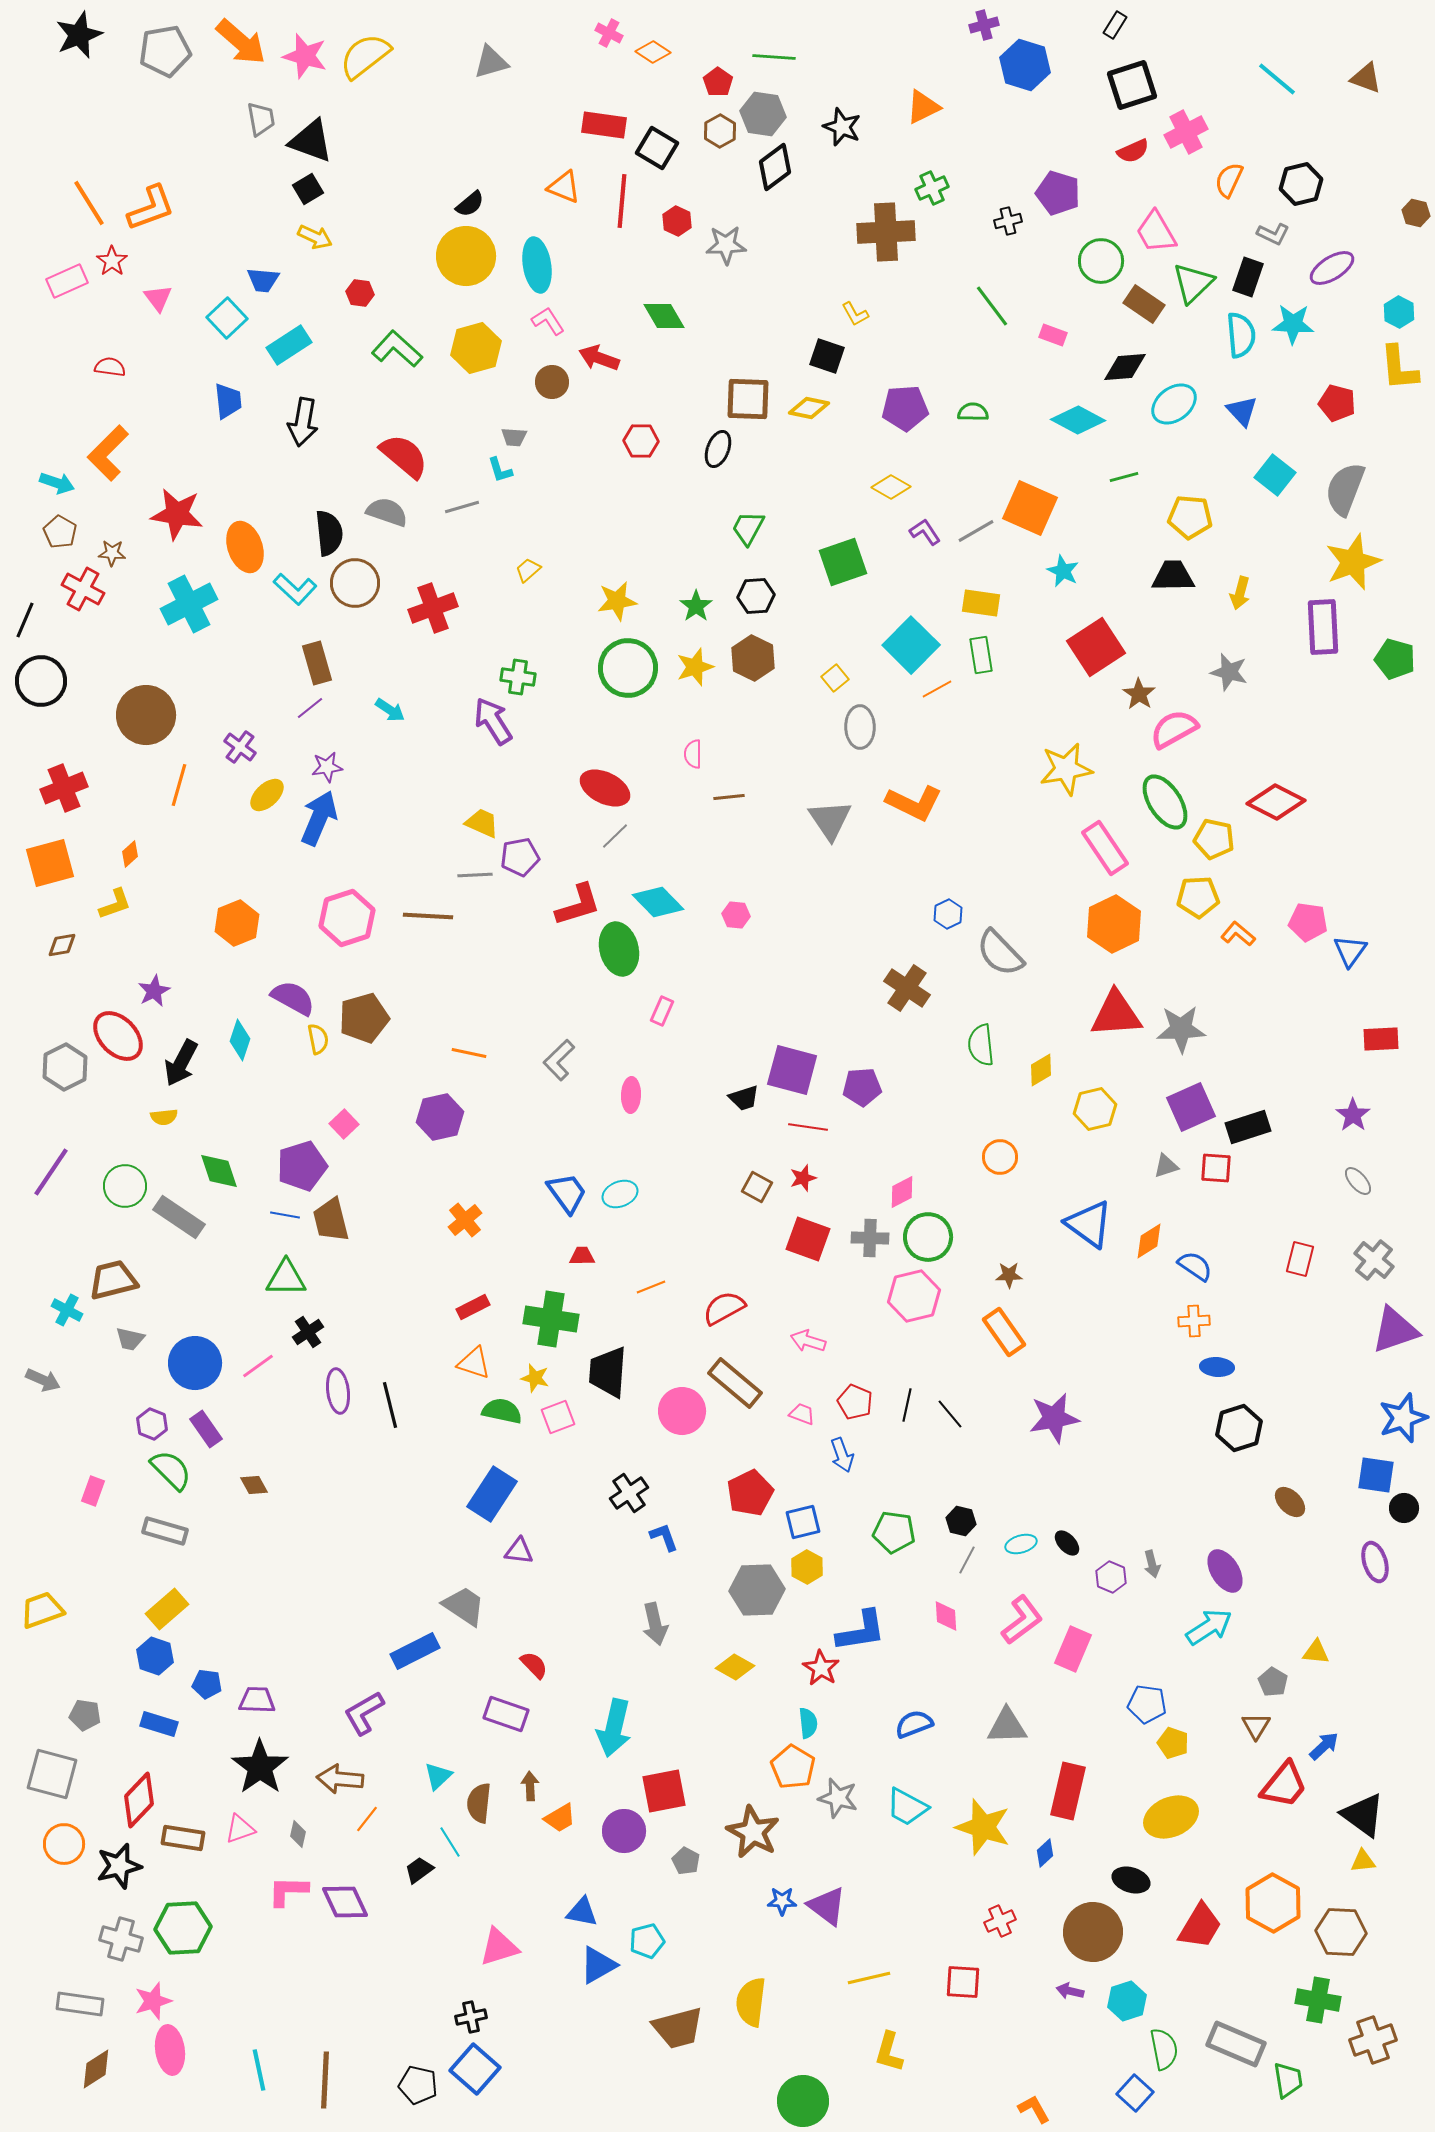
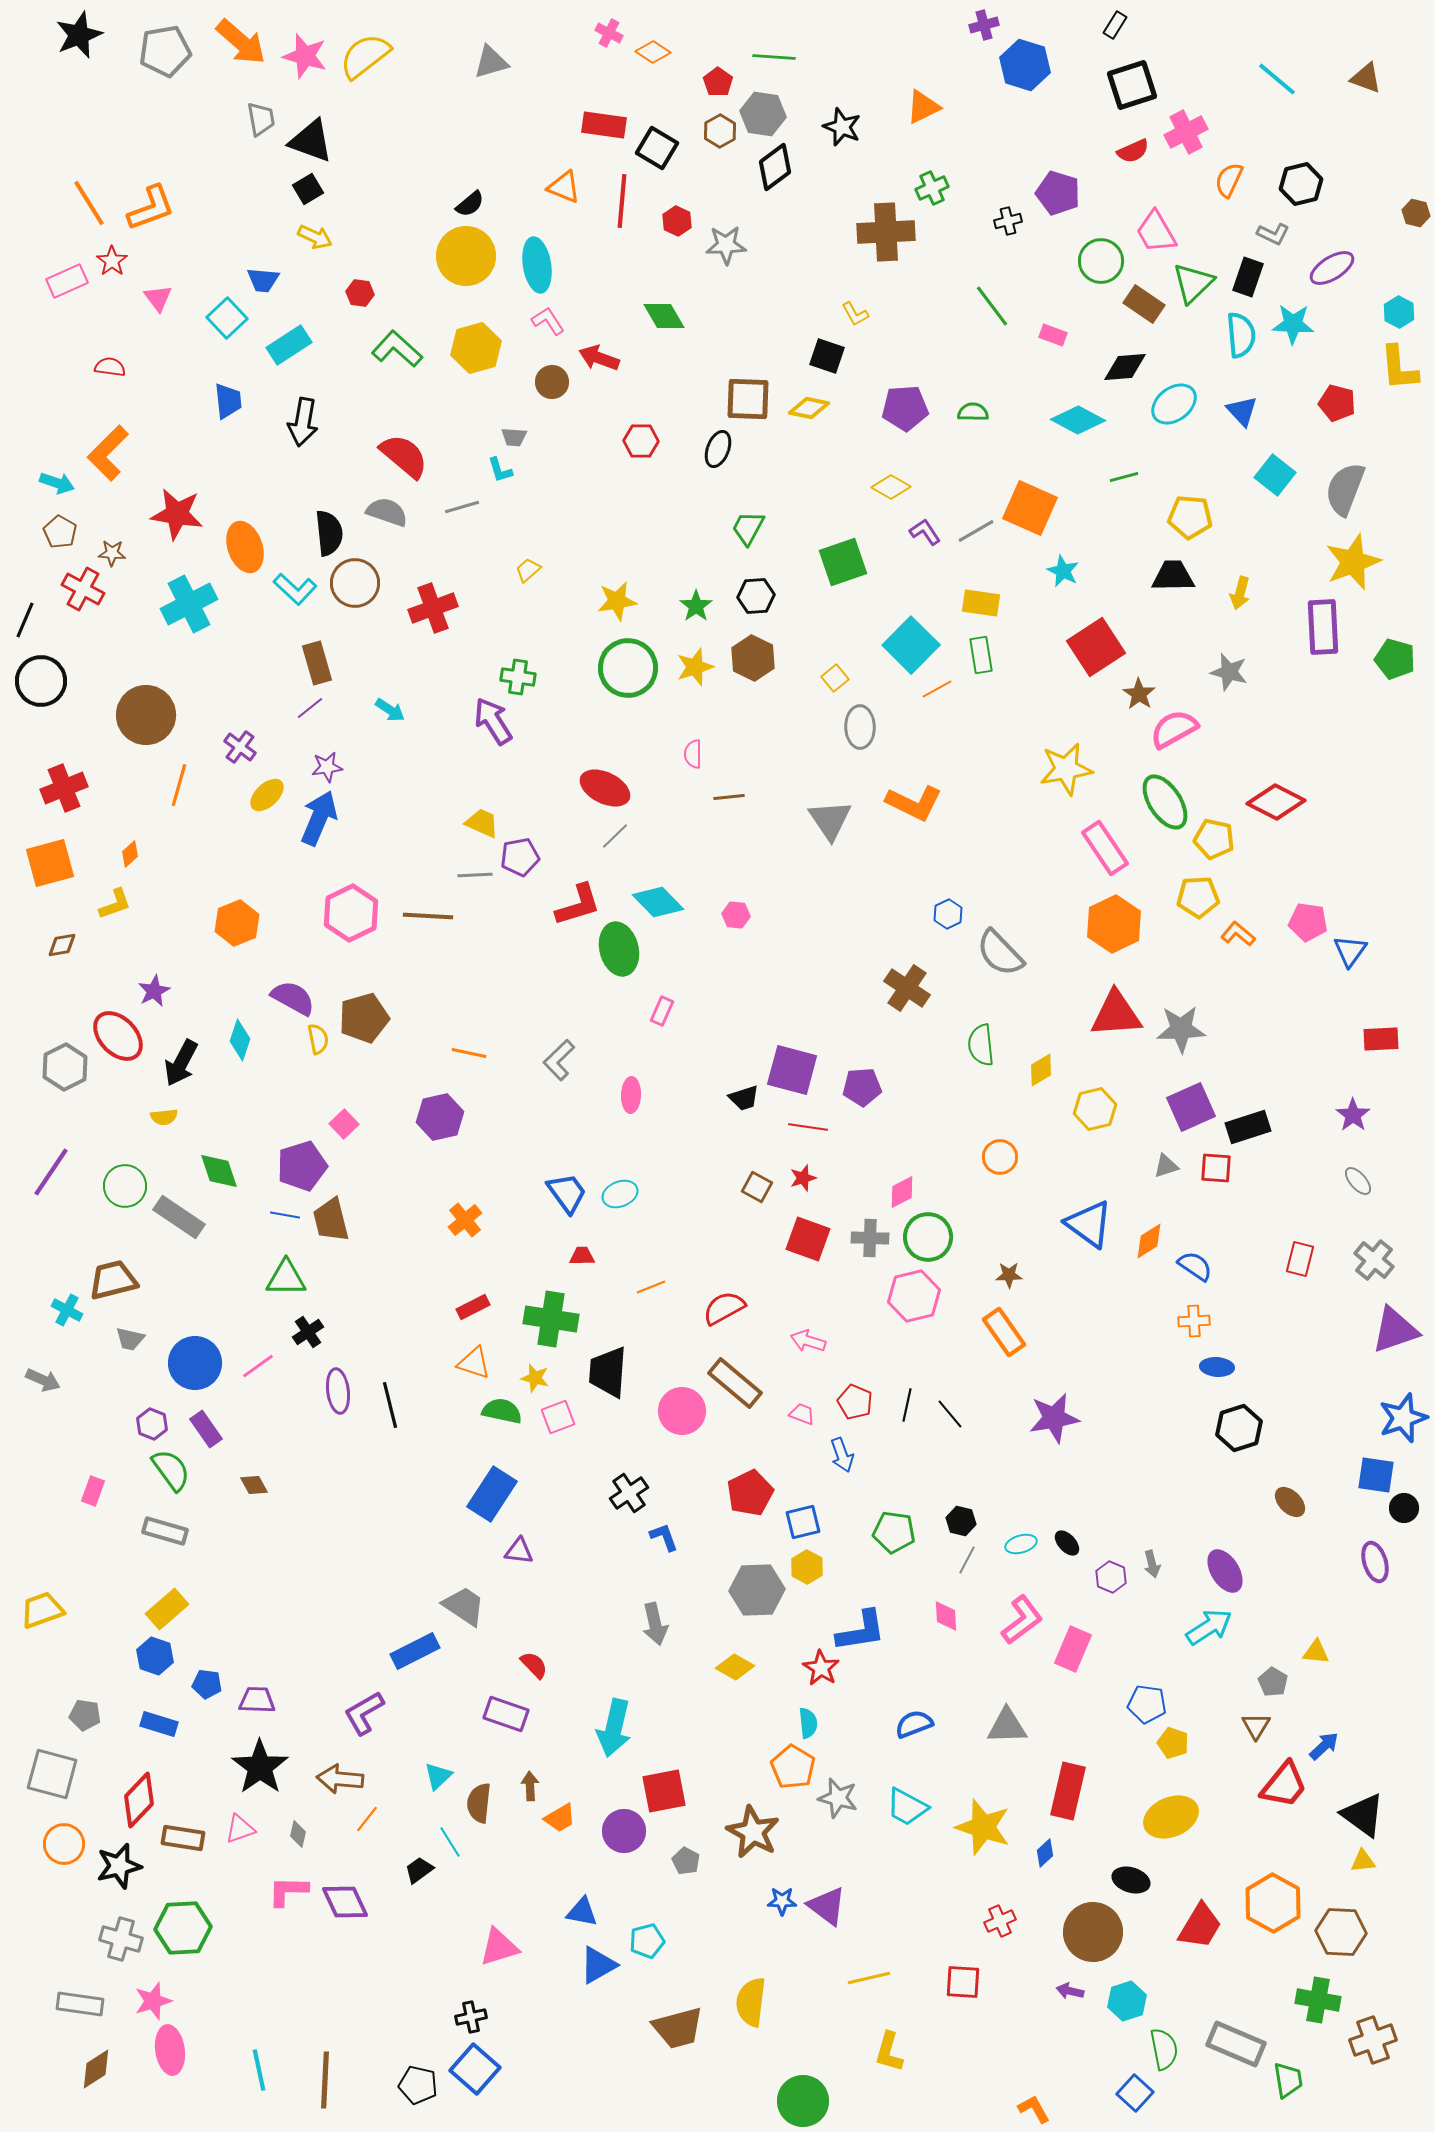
pink hexagon at (347, 918): moved 4 px right, 5 px up; rotated 8 degrees counterclockwise
green semicircle at (171, 1470): rotated 9 degrees clockwise
